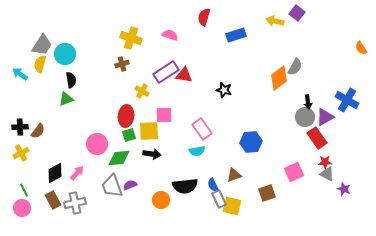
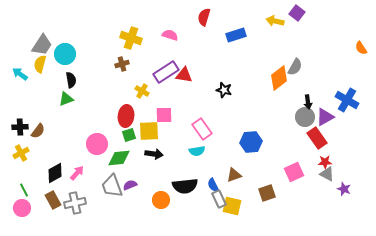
black arrow at (152, 154): moved 2 px right
